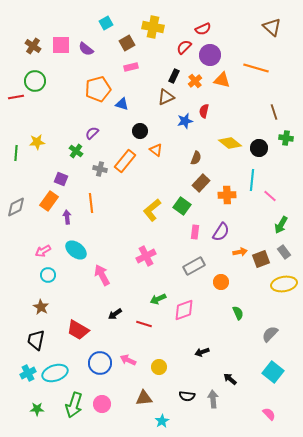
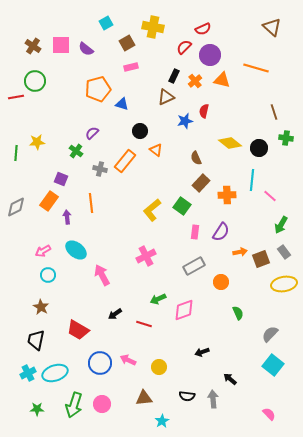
brown semicircle at (196, 158): rotated 136 degrees clockwise
cyan square at (273, 372): moved 7 px up
